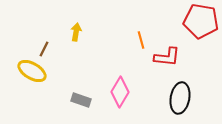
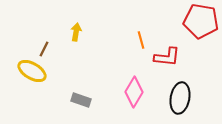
pink diamond: moved 14 px right
